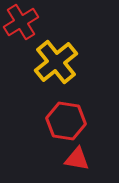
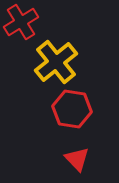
red hexagon: moved 6 px right, 12 px up
red triangle: rotated 36 degrees clockwise
